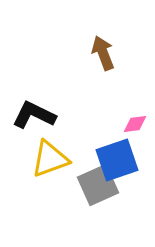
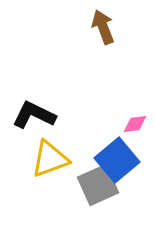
brown arrow: moved 26 px up
blue square: rotated 21 degrees counterclockwise
